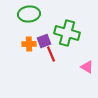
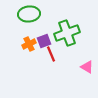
green cross: rotated 35 degrees counterclockwise
orange cross: rotated 24 degrees counterclockwise
